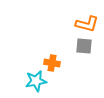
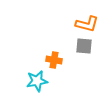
orange cross: moved 2 px right, 3 px up
cyan star: moved 1 px right
